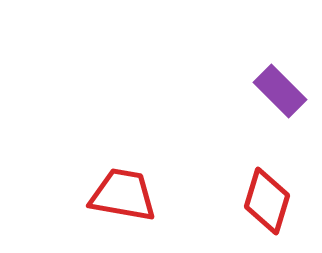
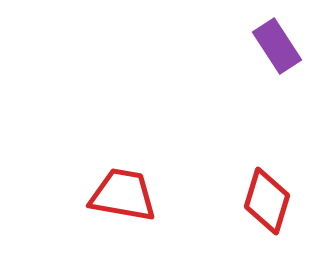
purple rectangle: moved 3 px left, 45 px up; rotated 12 degrees clockwise
